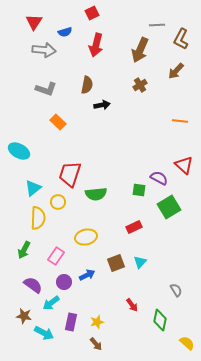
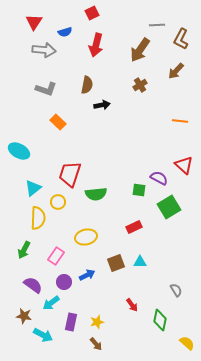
brown arrow at (140, 50): rotated 10 degrees clockwise
cyan triangle at (140, 262): rotated 48 degrees clockwise
cyan arrow at (44, 333): moved 1 px left, 2 px down
